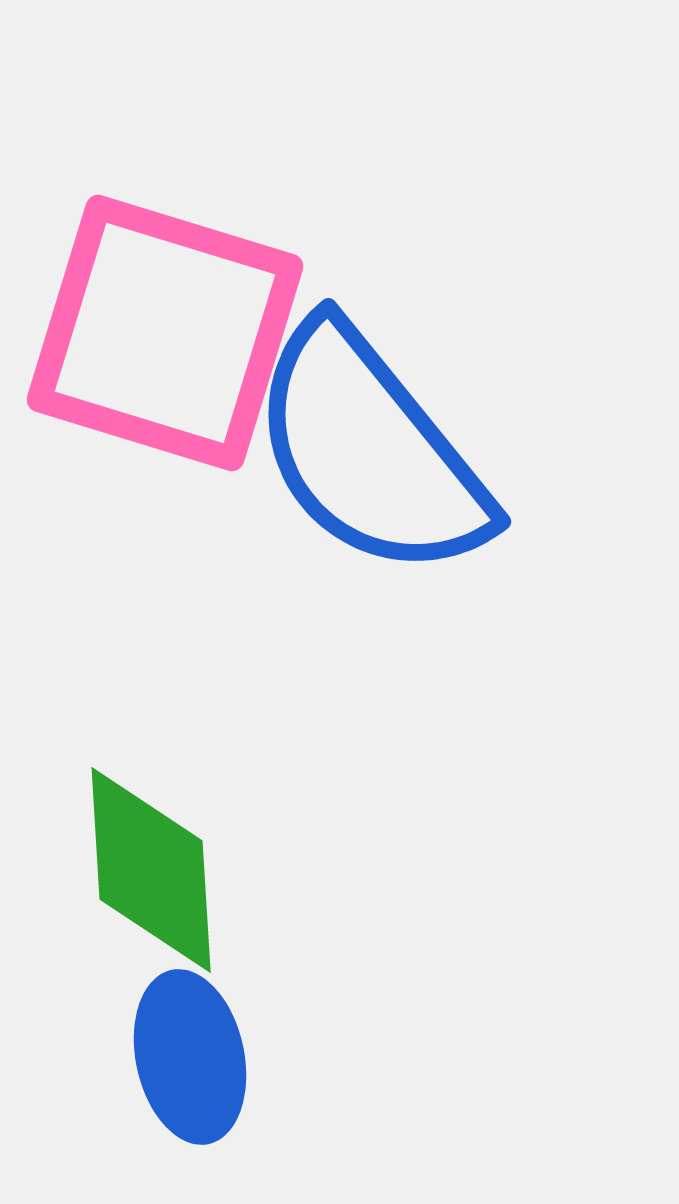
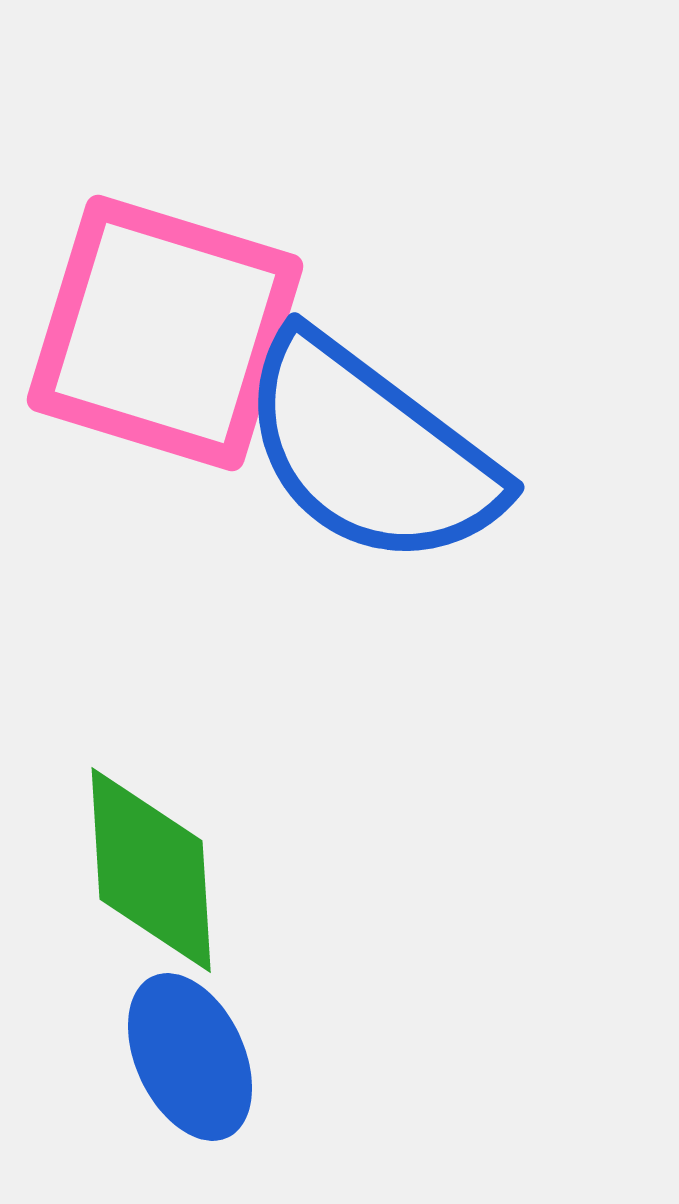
blue semicircle: rotated 14 degrees counterclockwise
blue ellipse: rotated 13 degrees counterclockwise
